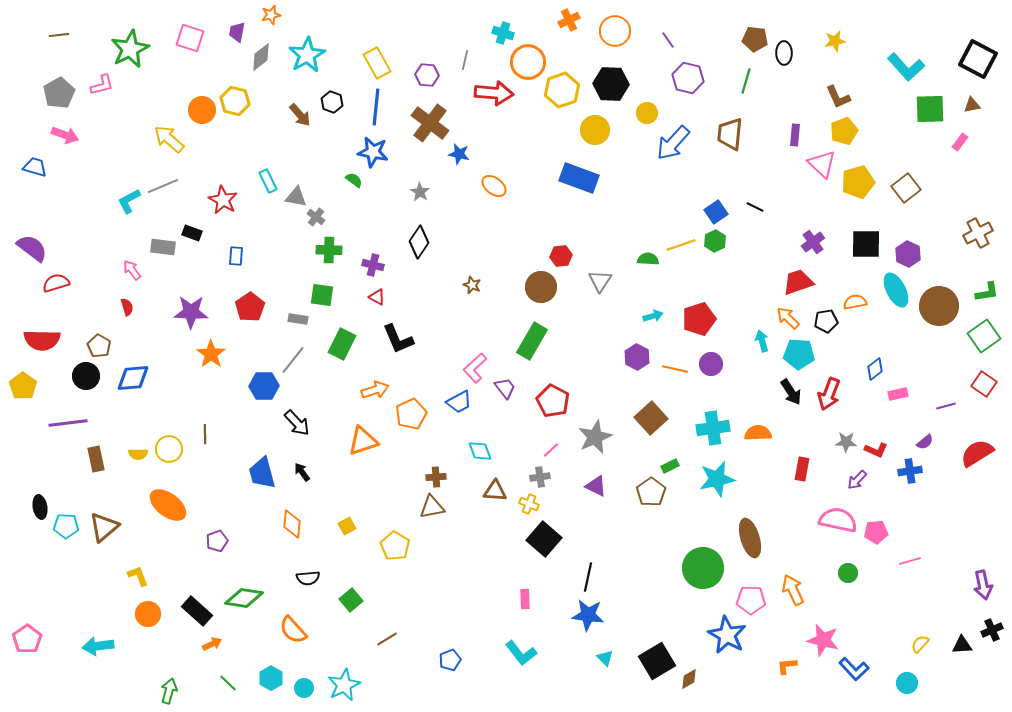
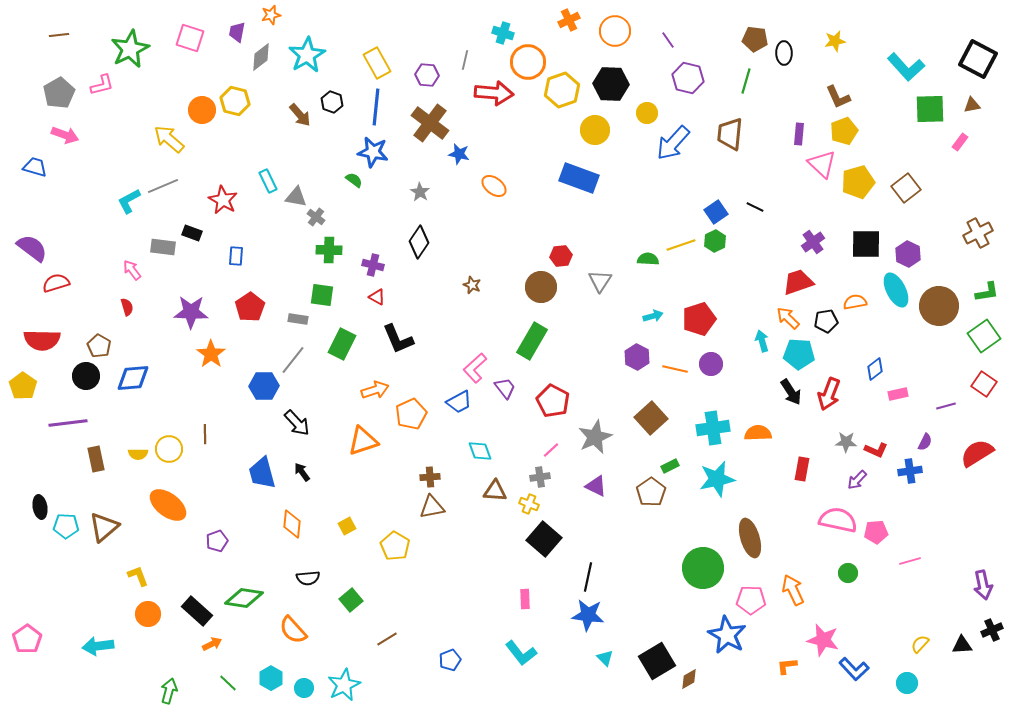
purple rectangle at (795, 135): moved 4 px right, 1 px up
purple semicircle at (925, 442): rotated 24 degrees counterclockwise
brown cross at (436, 477): moved 6 px left
